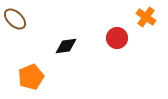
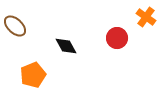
brown ellipse: moved 7 px down
black diamond: rotated 70 degrees clockwise
orange pentagon: moved 2 px right, 2 px up
